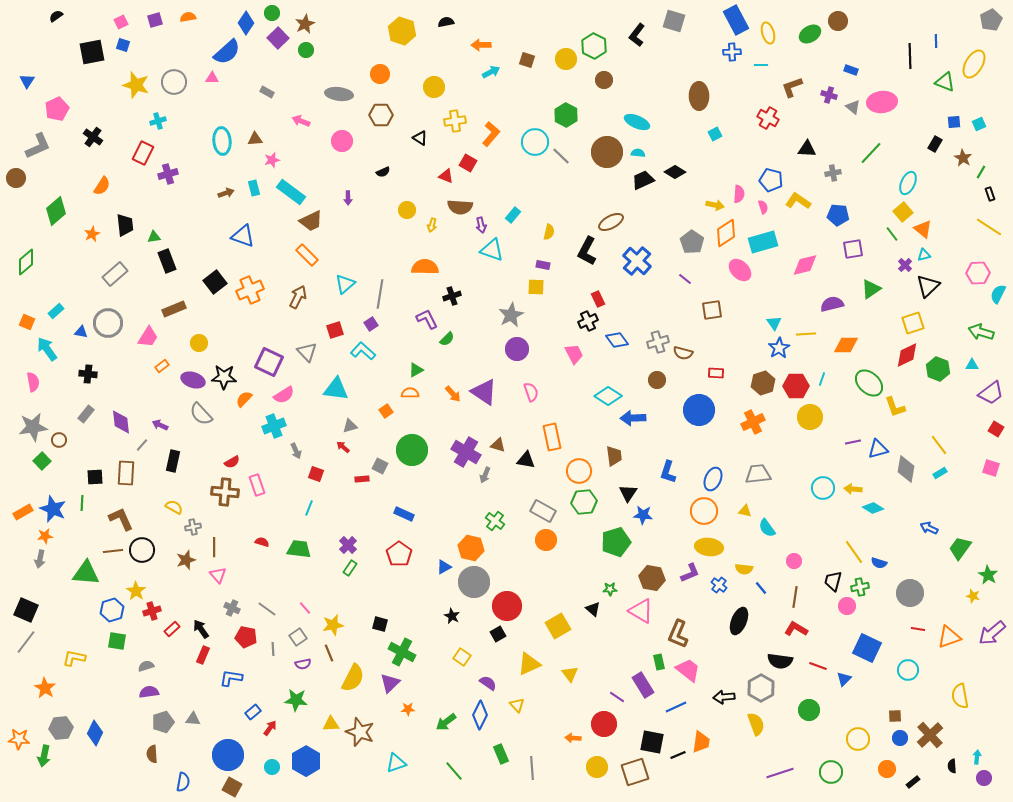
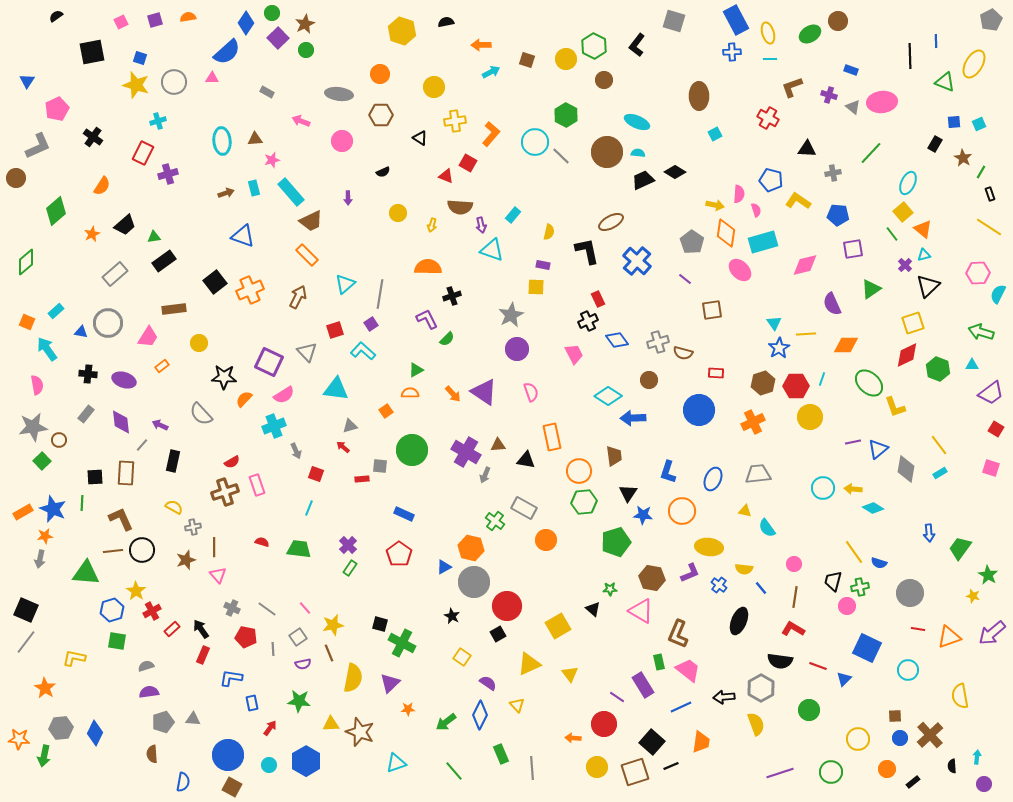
black L-shape at (637, 35): moved 10 px down
blue square at (123, 45): moved 17 px right, 13 px down
cyan line at (761, 65): moved 9 px right, 6 px up
cyan rectangle at (291, 192): rotated 12 degrees clockwise
pink semicircle at (763, 207): moved 7 px left, 3 px down
yellow circle at (407, 210): moved 9 px left, 3 px down
black trapezoid at (125, 225): rotated 55 degrees clockwise
orange diamond at (726, 233): rotated 48 degrees counterclockwise
black L-shape at (587, 251): rotated 140 degrees clockwise
black rectangle at (167, 261): moved 3 px left; rotated 75 degrees clockwise
orange semicircle at (425, 267): moved 3 px right
purple semicircle at (832, 304): rotated 100 degrees counterclockwise
brown rectangle at (174, 309): rotated 15 degrees clockwise
purple ellipse at (193, 380): moved 69 px left
brown circle at (657, 380): moved 8 px left
pink semicircle at (33, 382): moved 4 px right, 3 px down
brown triangle at (498, 445): rotated 21 degrees counterclockwise
blue triangle at (878, 449): rotated 25 degrees counterclockwise
gray square at (380, 466): rotated 21 degrees counterclockwise
brown cross at (225, 492): rotated 24 degrees counterclockwise
gray rectangle at (543, 511): moved 19 px left, 3 px up
orange circle at (704, 511): moved 22 px left
blue arrow at (929, 528): moved 5 px down; rotated 120 degrees counterclockwise
pink circle at (794, 561): moved 3 px down
red cross at (152, 611): rotated 12 degrees counterclockwise
red L-shape at (796, 629): moved 3 px left
green cross at (402, 652): moved 9 px up
yellow semicircle at (353, 678): rotated 16 degrees counterclockwise
green star at (296, 700): moved 3 px right, 1 px down
blue line at (676, 707): moved 5 px right
blue rectangle at (253, 712): moved 1 px left, 9 px up; rotated 63 degrees counterclockwise
black square at (652, 742): rotated 30 degrees clockwise
black line at (678, 755): moved 7 px left, 11 px down
cyan circle at (272, 767): moved 3 px left, 2 px up
purple circle at (984, 778): moved 6 px down
